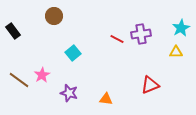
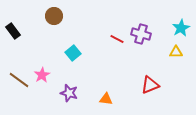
purple cross: rotated 24 degrees clockwise
